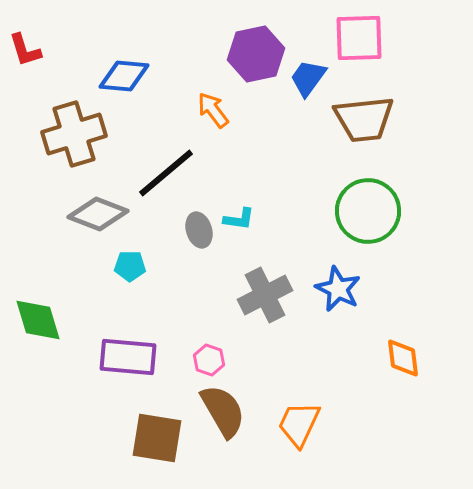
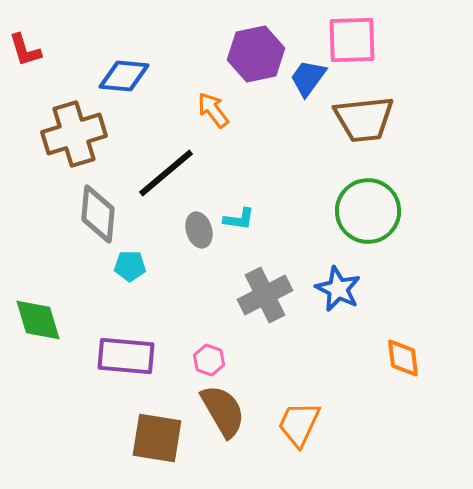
pink square: moved 7 px left, 2 px down
gray diamond: rotated 74 degrees clockwise
purple rectangle: moved 2 px left, 1 px up
